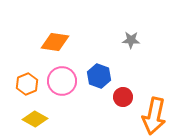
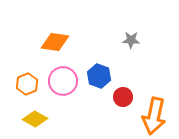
pink circle: moved 1 px right
